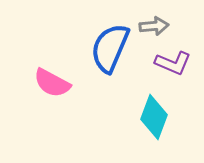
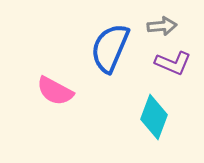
gray arrow: moved 8 px right
pink semicircle: moved 3 px right, 8 px down
